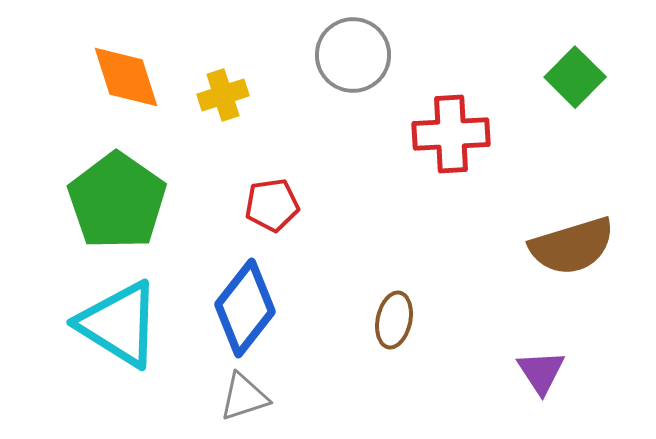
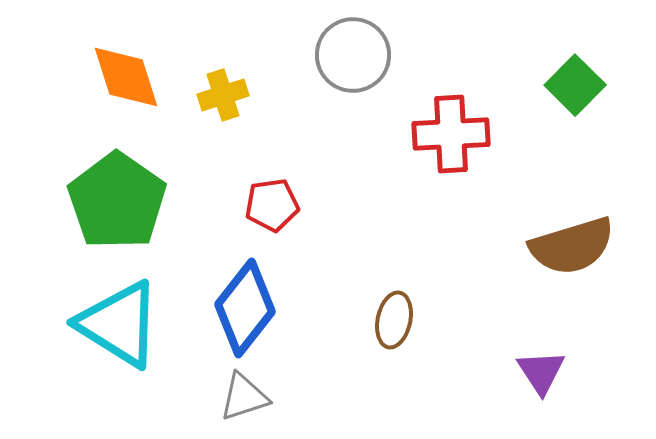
green square: moved 8 px down
